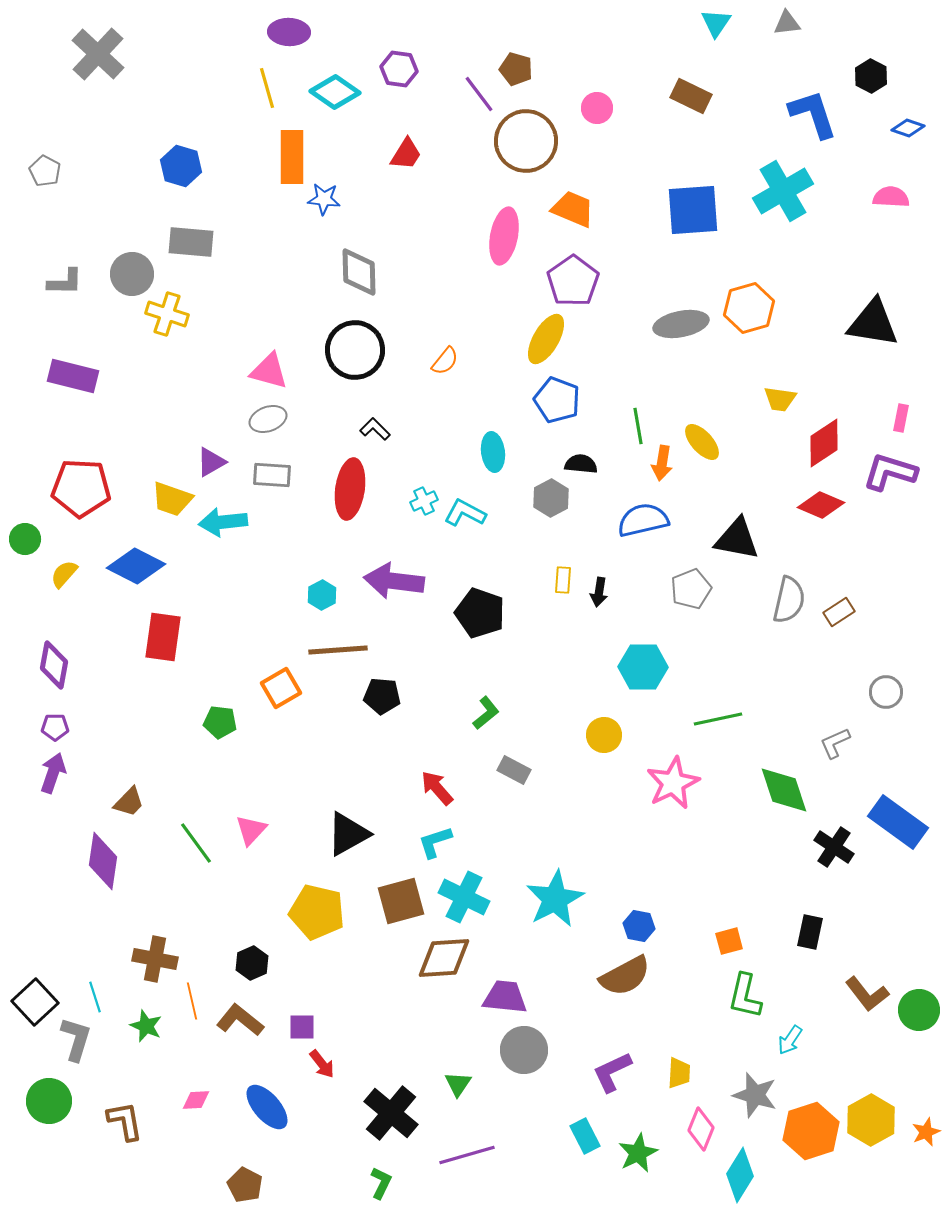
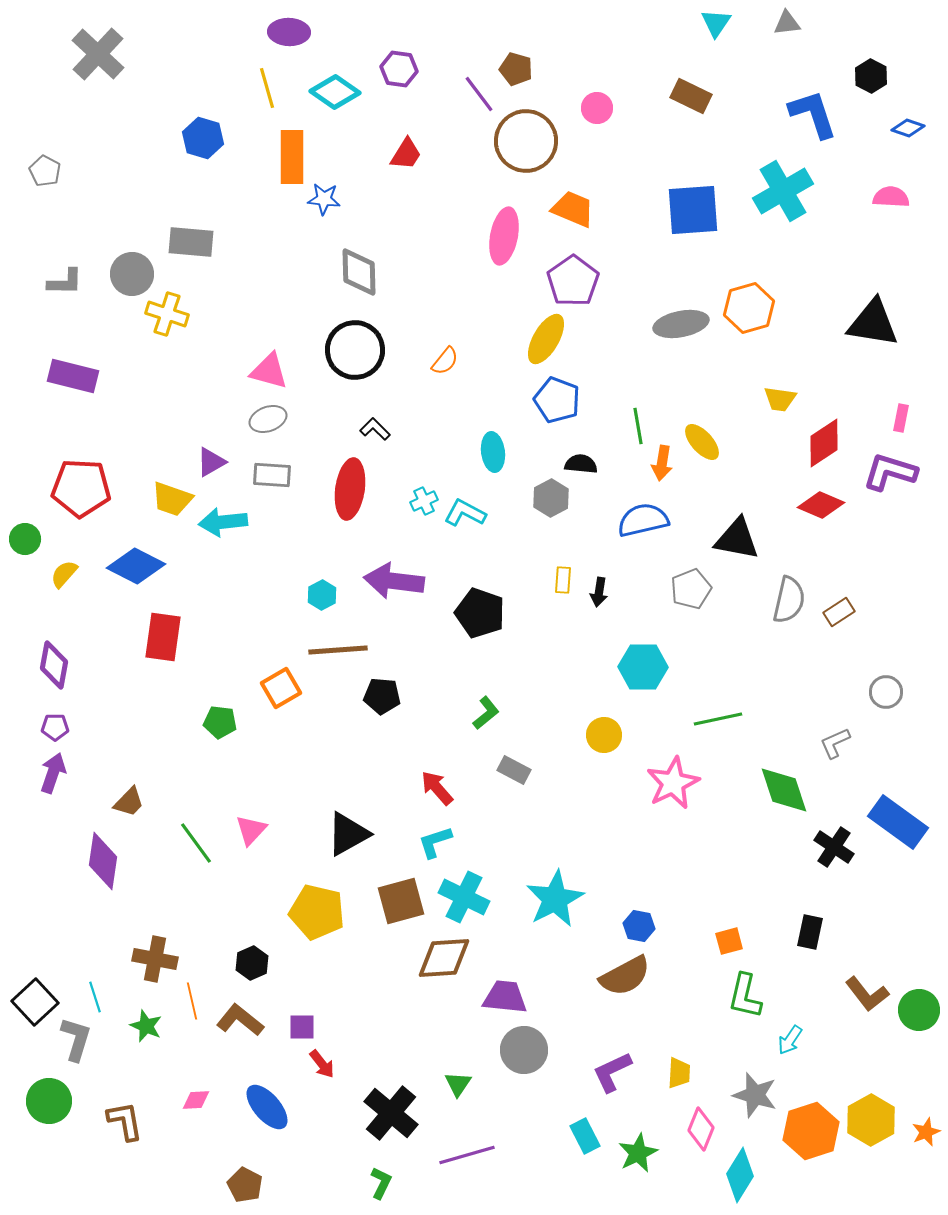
blue hexagon at (181, 166): moved 22 px right, 28 px up
